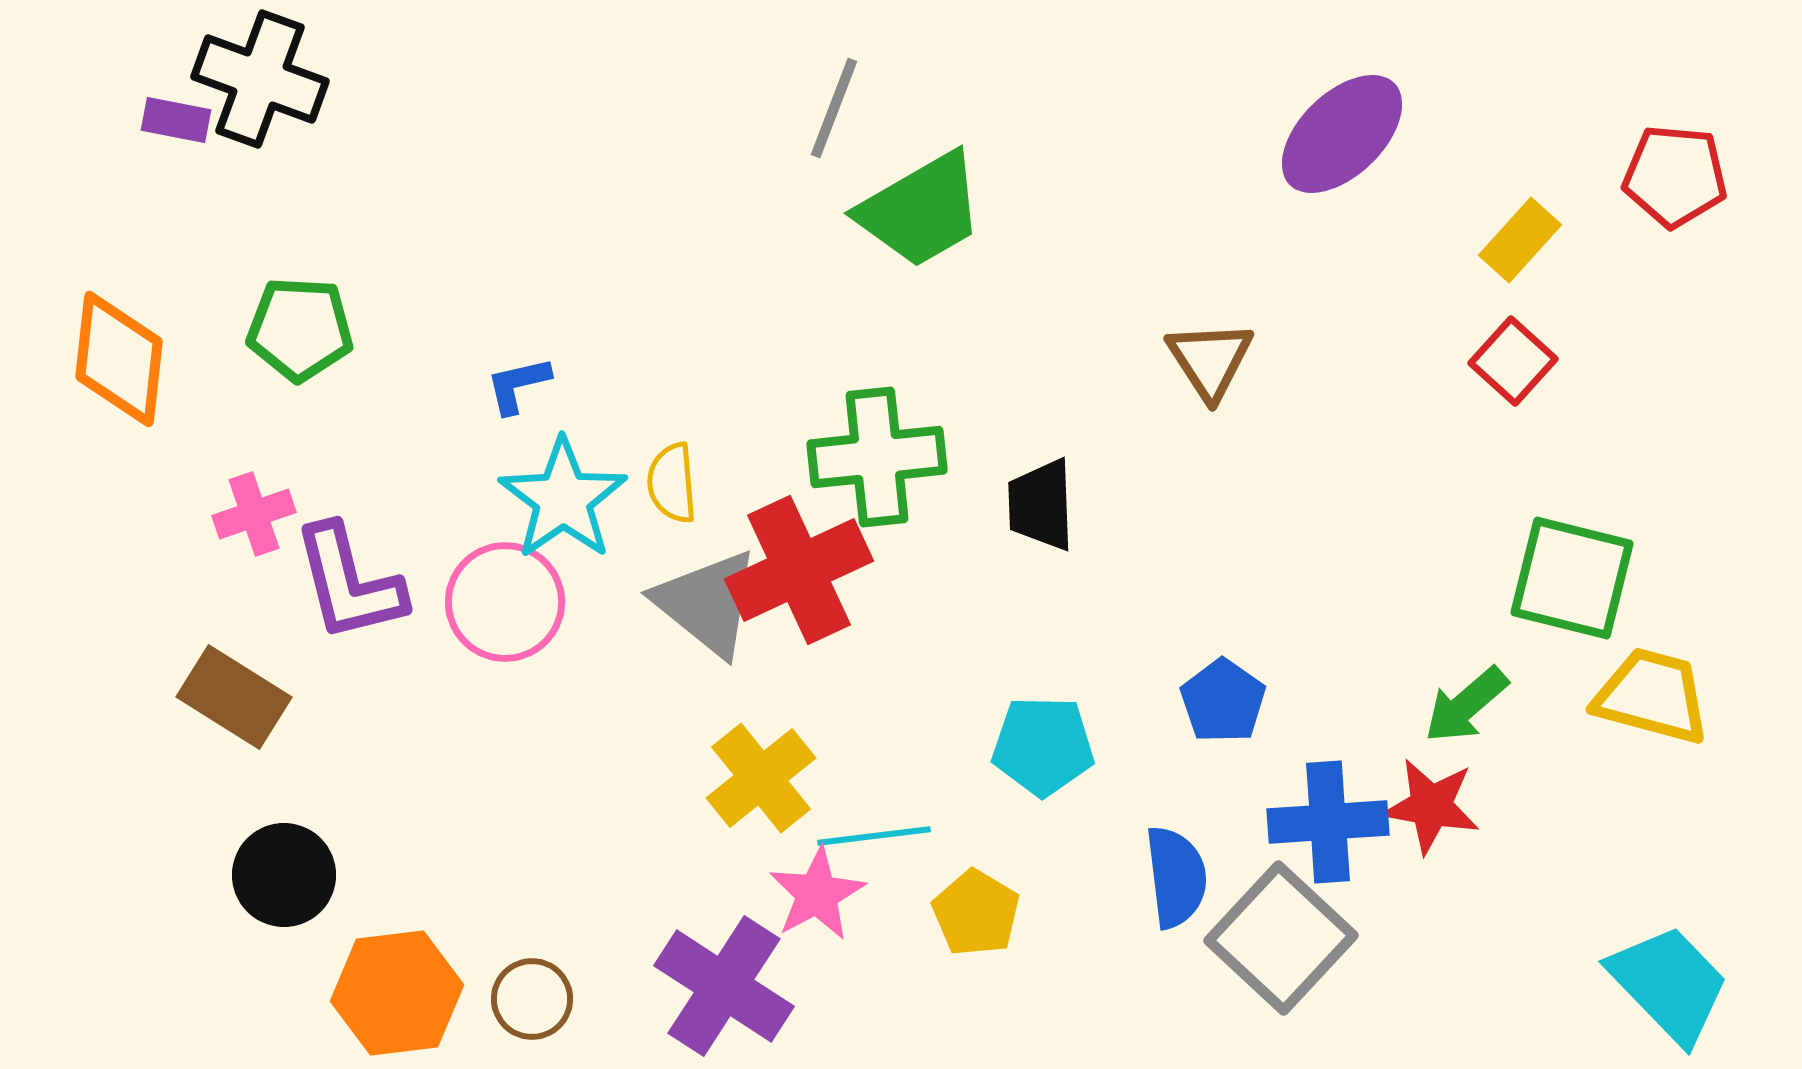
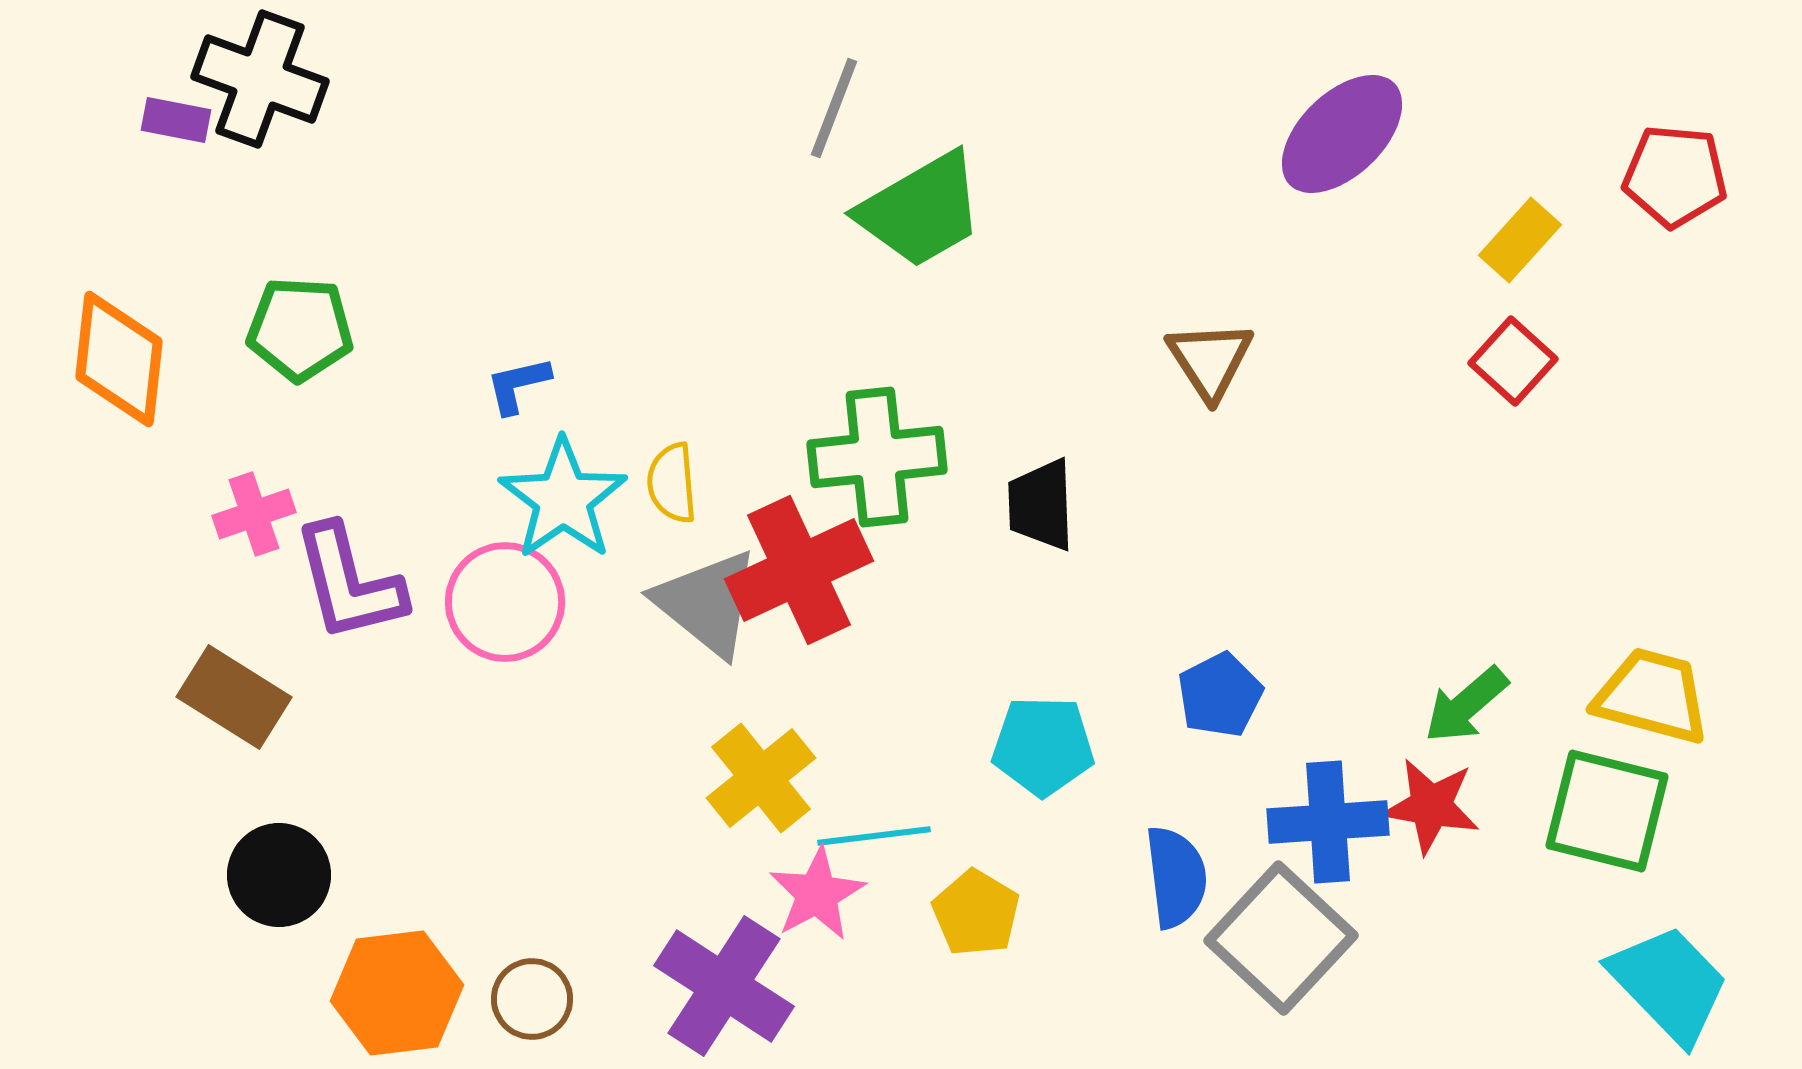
green square: moved 35 px right, 233 px down
blue pentagon: moved 3 px left, 6 px up; rotated 10 degrees clockwise
black circle: moved 5 px left
